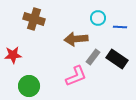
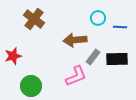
brown cross: rotated 20 degrees clockwise
brown arrow: moved 1 px left, 1 px down
red star: moved 1 px down; rotated 12 degrees counterclockwise
black rectangle: rotated 35 degrees counterclockwise
green circle: moved 2 px right
